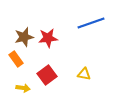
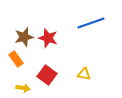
red star: rotated 24 degrees clockwise
red square: rotated 18 degrees counterclockwise
